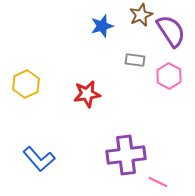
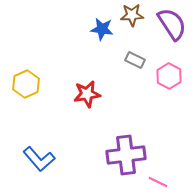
brown star: moved 9 px left; rotated 20 degrees clockwise
blue star: moved 3 px down; rotated 25 degrees clockwise
purple semicircle: moved 1 px right, 7 px up
gray rectangle: rotated 18 degrees clockwise
